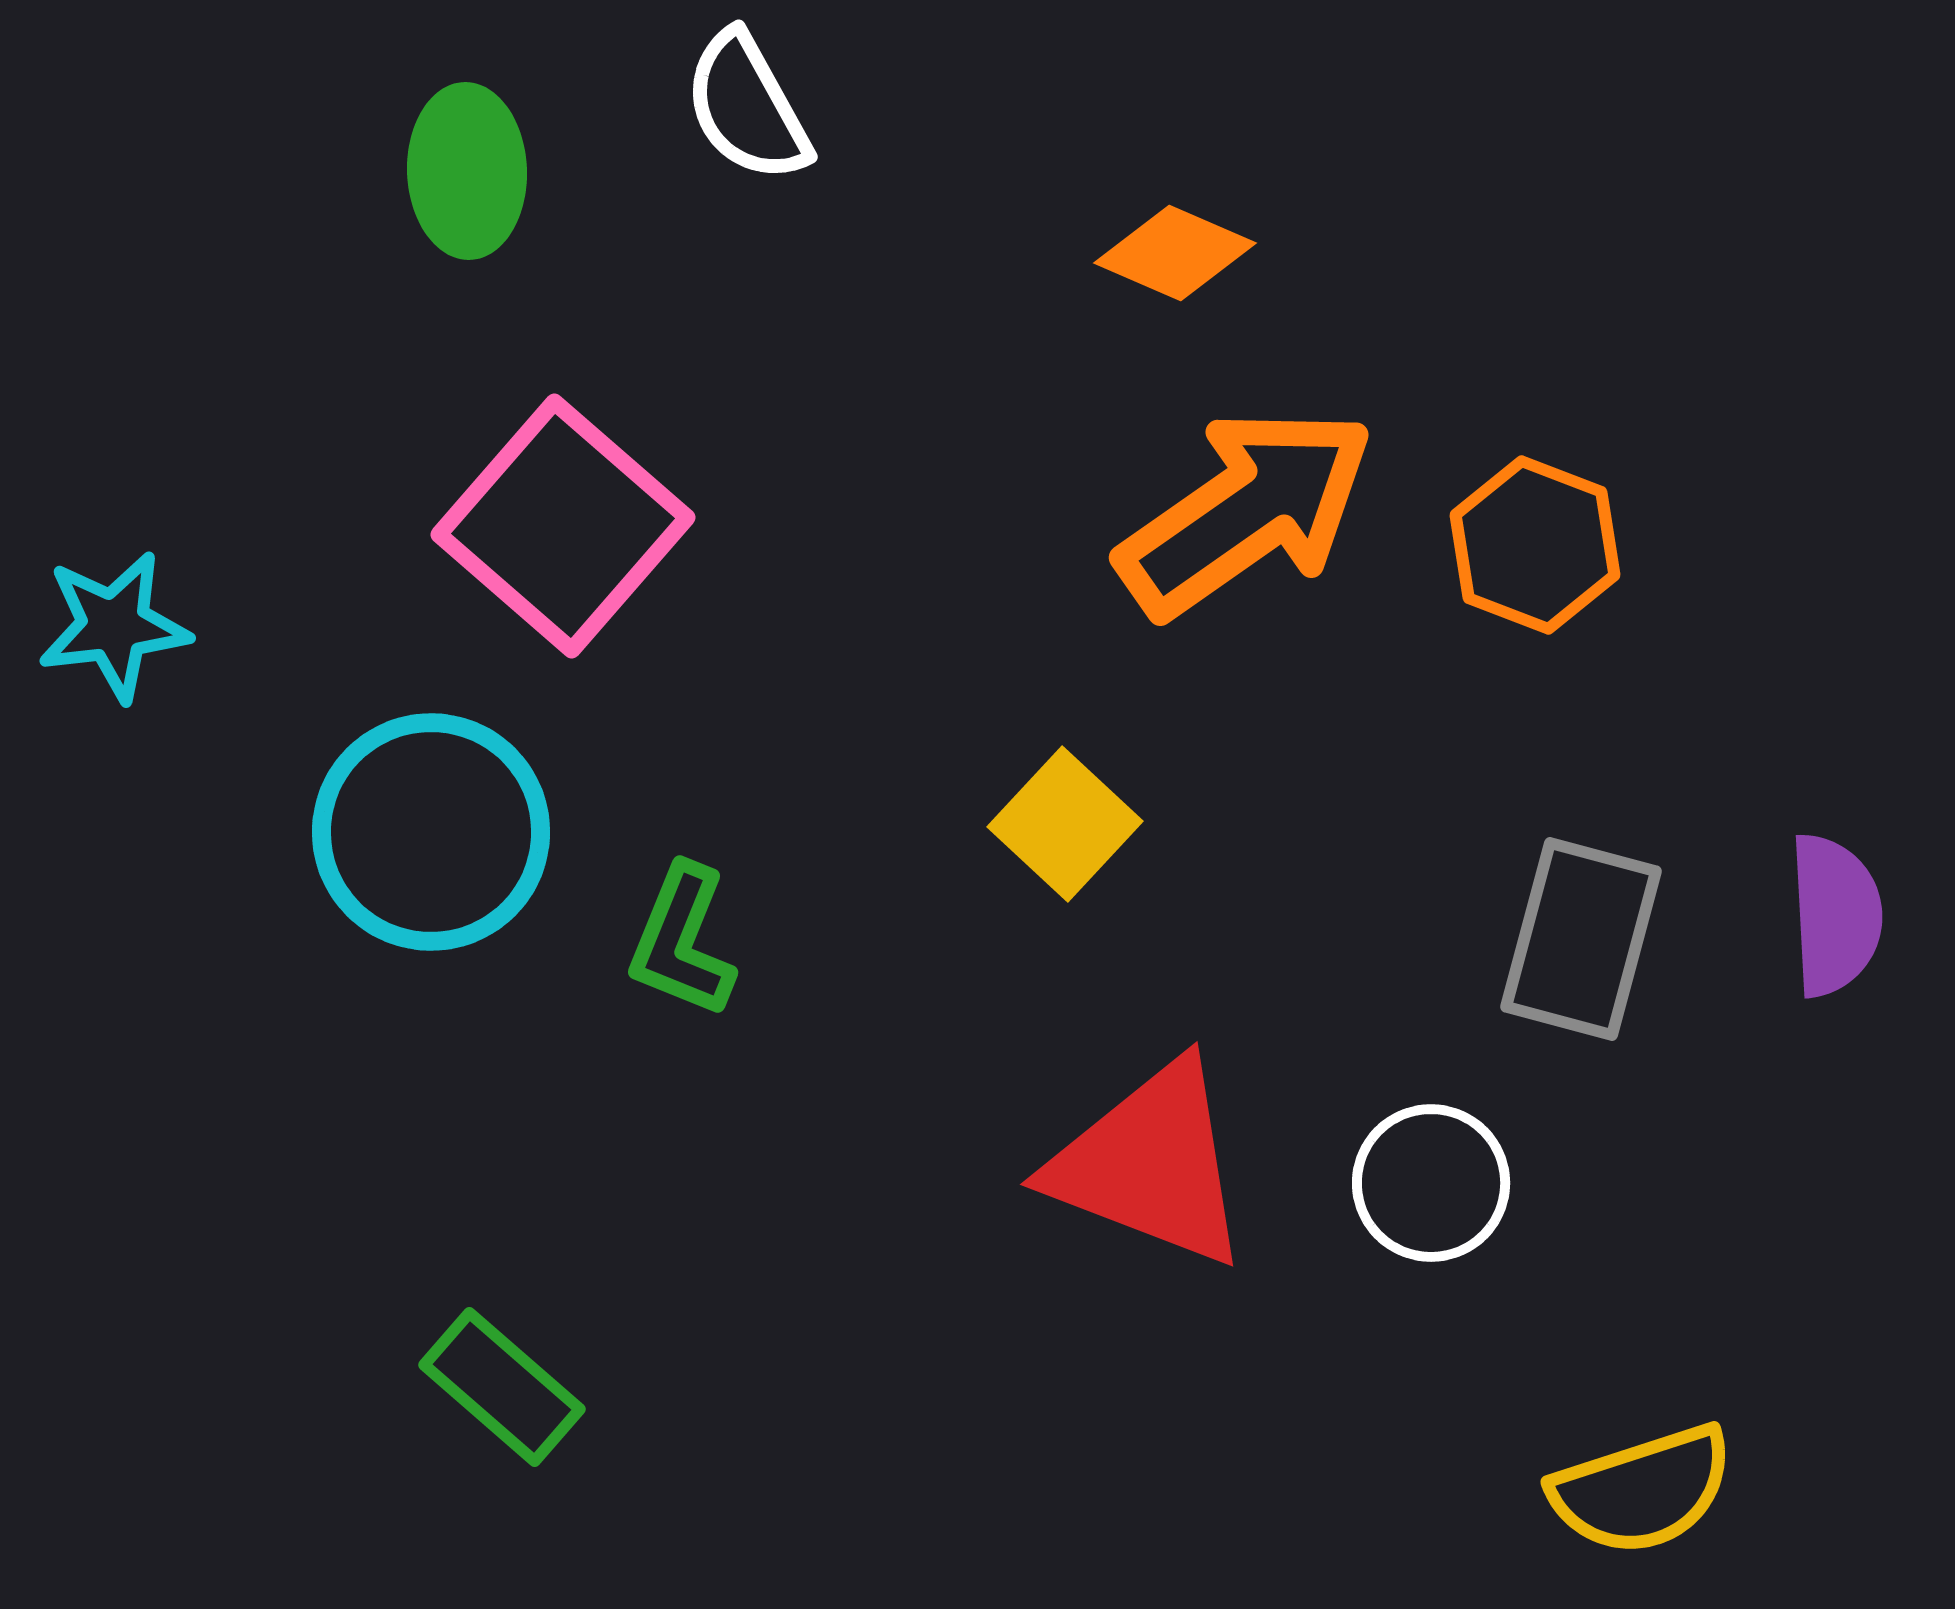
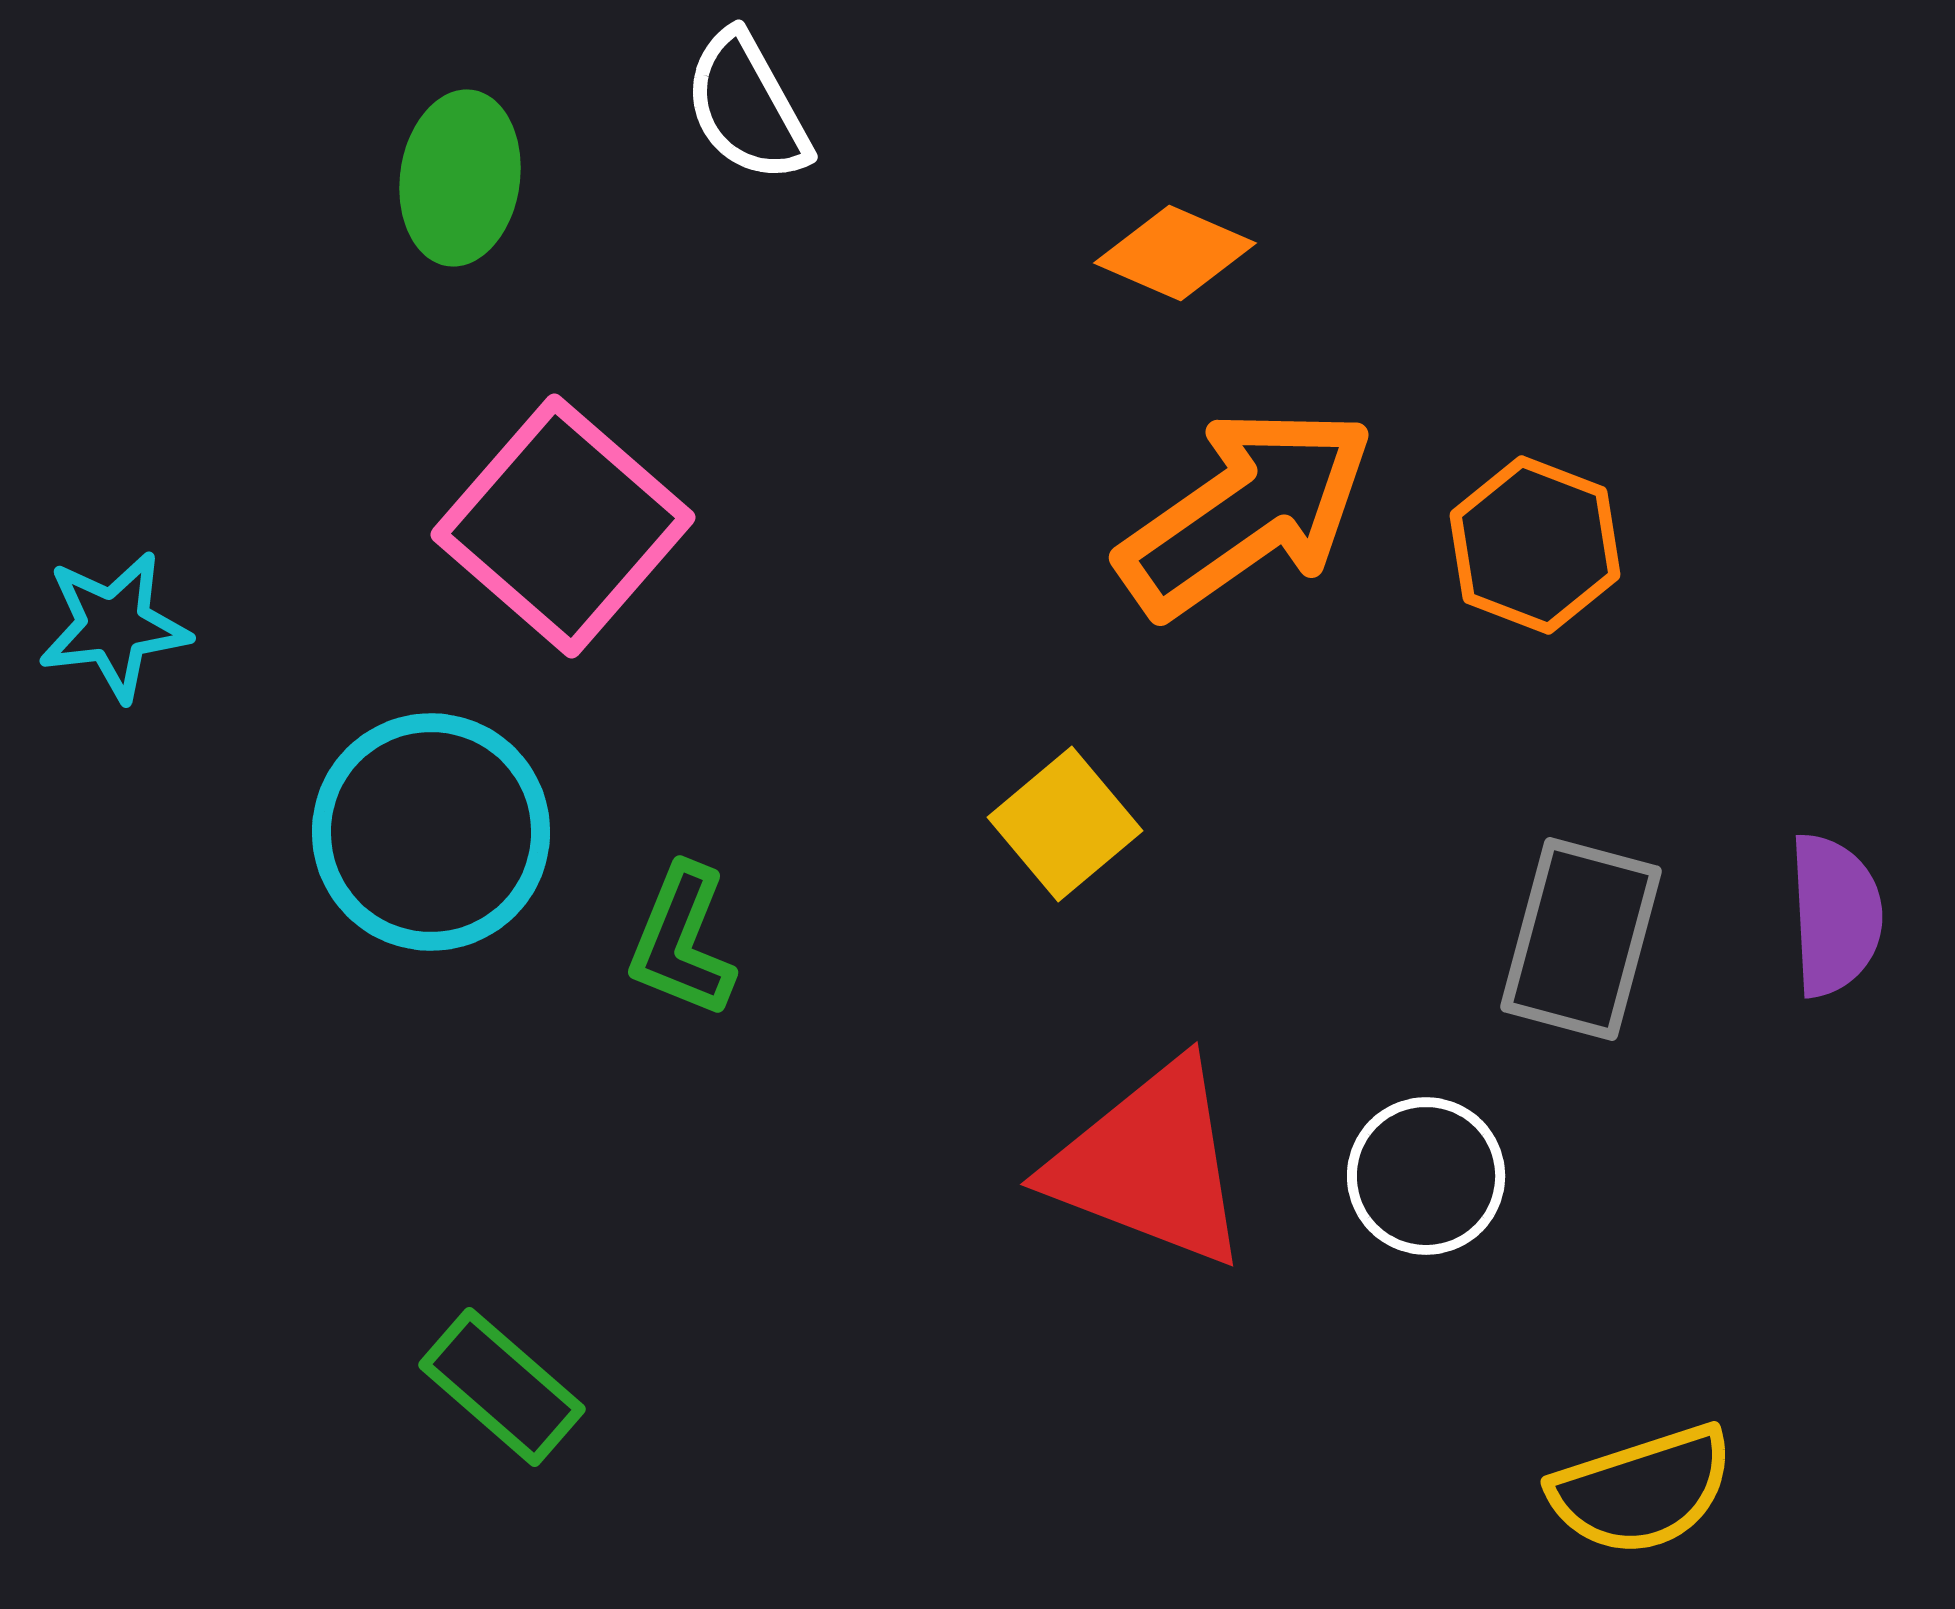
green ellipse: moved 7 px left, 7 px down; rotated 10 degrees clockwise
yellow square: rotated 7 degrees clockwise
white circle: moved 5 px left, 7 px up
